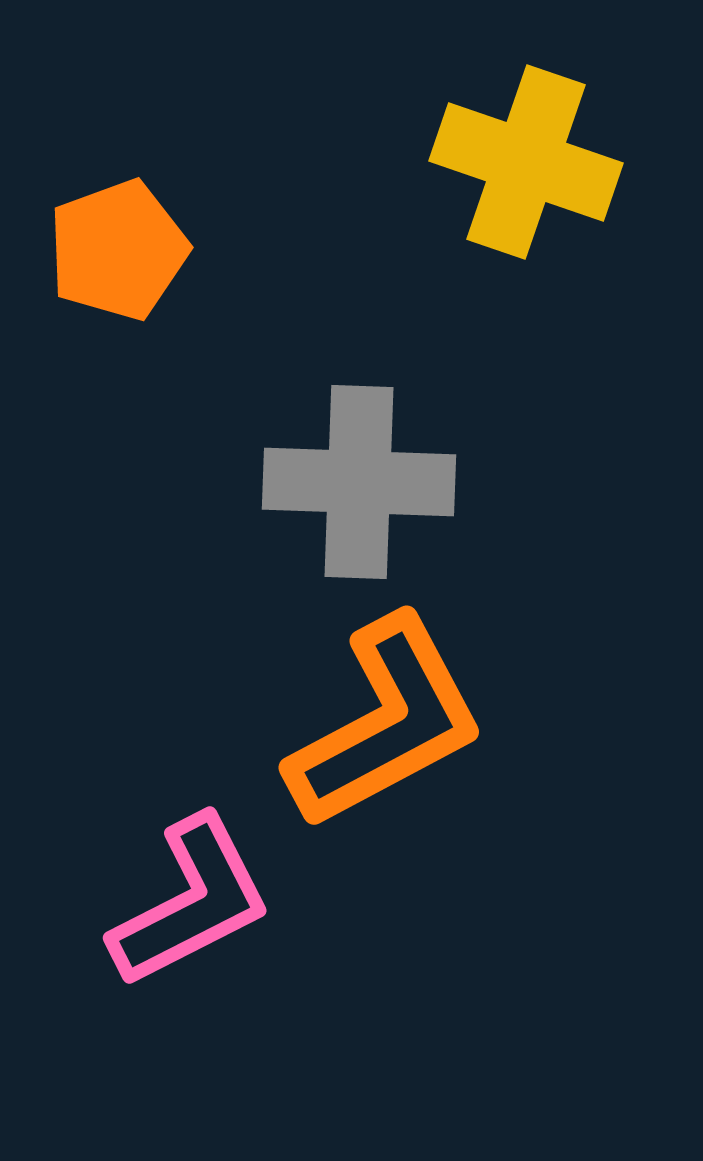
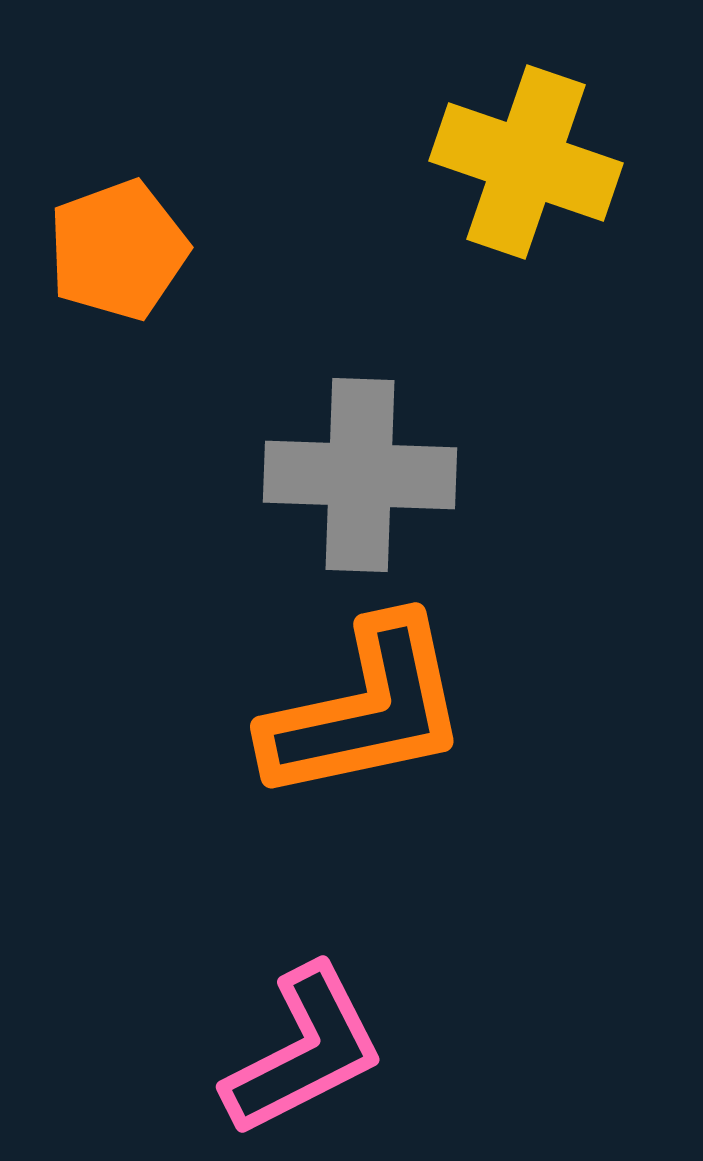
gray cross: moved 1 px right, 7 px up
orange L-shape: moved 20 px left, 13 px up; rotated 16 degrees clockwise
pink L-shape: moved 113 px right, 149 px down
